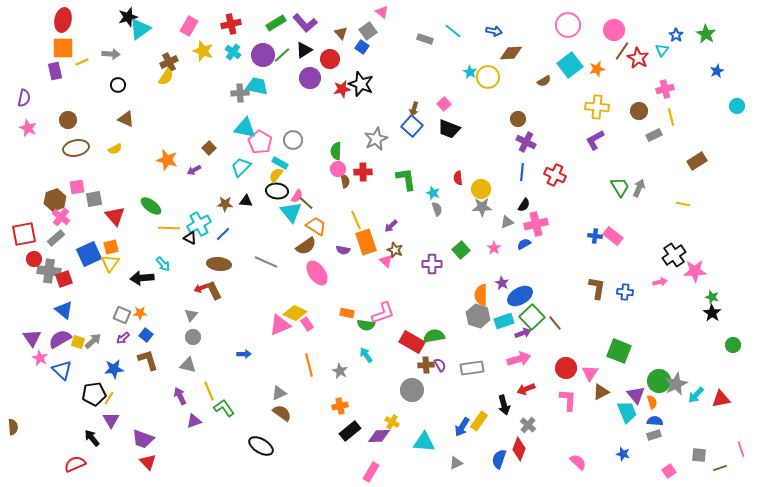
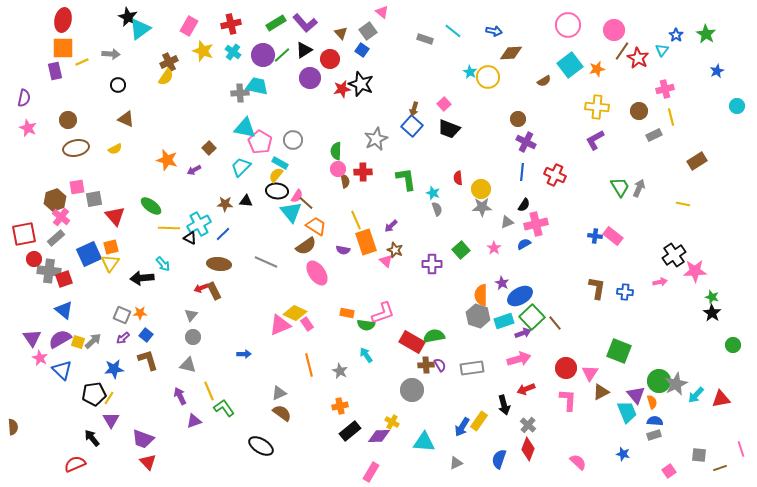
black star at (128, 17): rotated 30 degrees counterclockwise
blue square at (362, 47): moved 3 px down
red diamond at (519, 449): moved 9 px right
